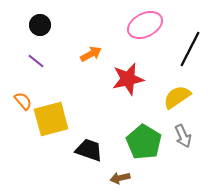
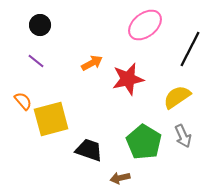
pink ellipse: rotated 12 degrees counterclockwise
orange arrow: moved 1 px right, 9 px down
